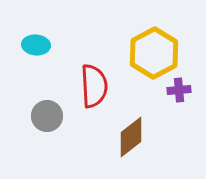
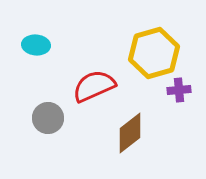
yellow hexagon: rotated 12 degrees clockwise
red semicircle: rotated 111 degrees counterclockwise
gray circle: moved 1 px right, 2 px down
brown diamond: moved 1 px left, 4 px up
